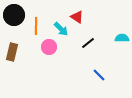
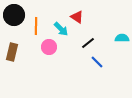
blue line: moved 2 px left, 13 px up
